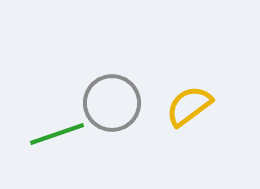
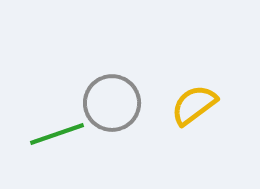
yellow semicircle: moved 5 px right, 1 px up
